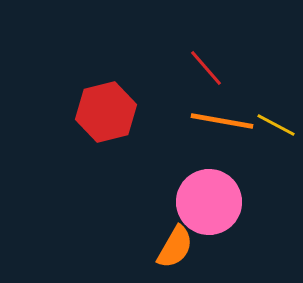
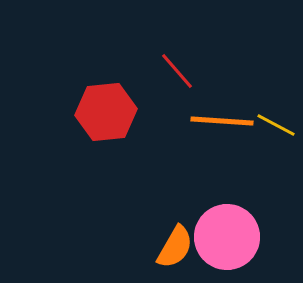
red line: moved 29 px left, 3 px down
red hexagon: rotated 8 degrees clockwise
orange line: rotated 6 degrees counterclockwise
pink circle: moved 18 px right, 35 px down
